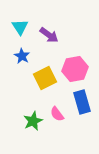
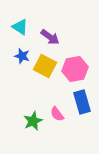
cyan triangle: rotated 24 degrees counterclockwise
purple arrow: moved 1 px right, 2 px down
blue star: rotated 14 degrees counterclockwise
yellow square: moved 12 px up; rotated 35 degrees counterclockwise
